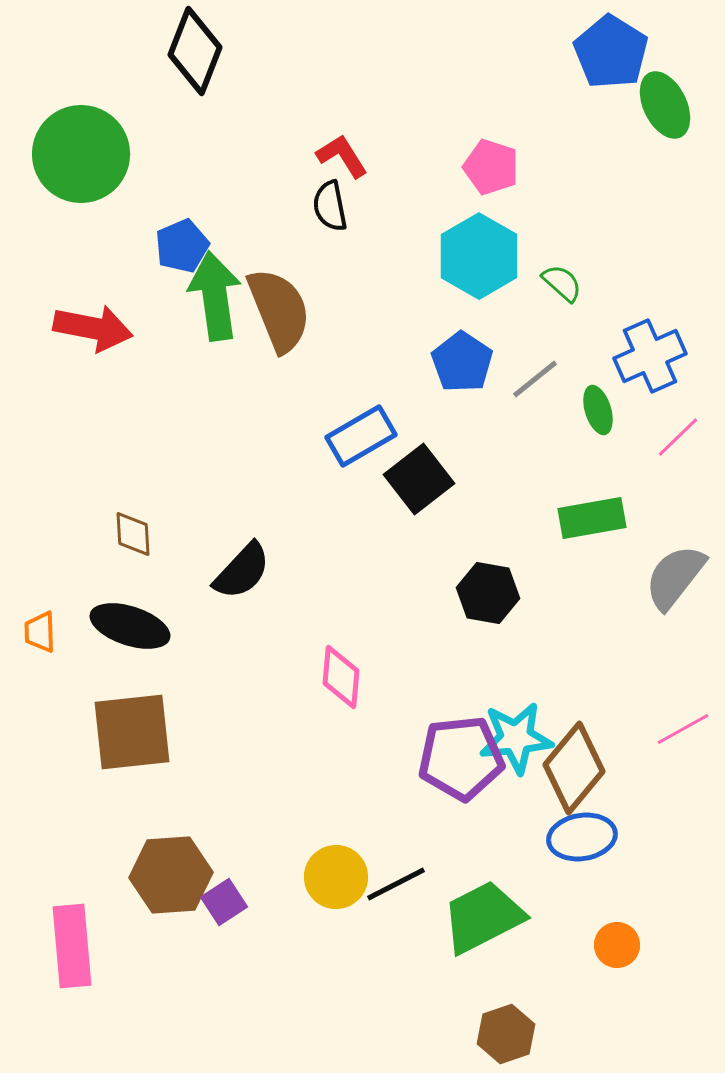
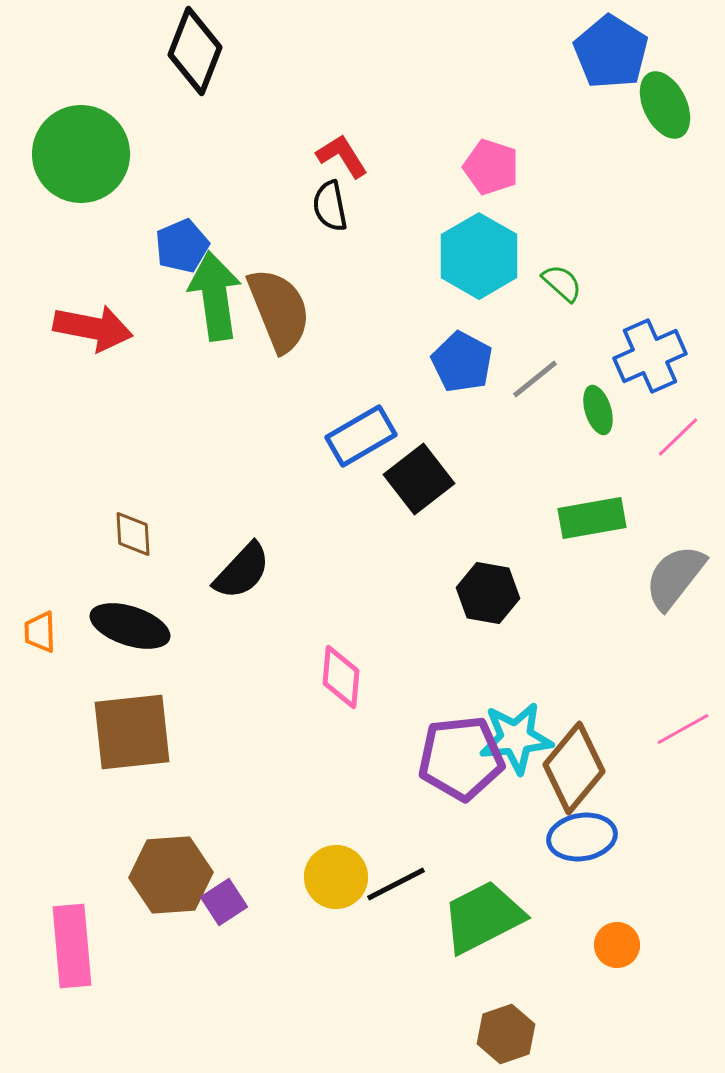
blue pentagon at (462, 362): rotated 6 degrees counterclockwise
